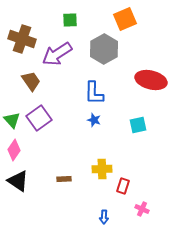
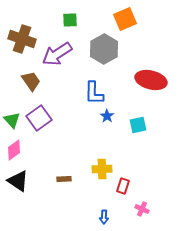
blue star: moved 13 px right, 4 px up; rotated 16 degrees clockwise
pink diamond: rotated 20 degrees clockwise
